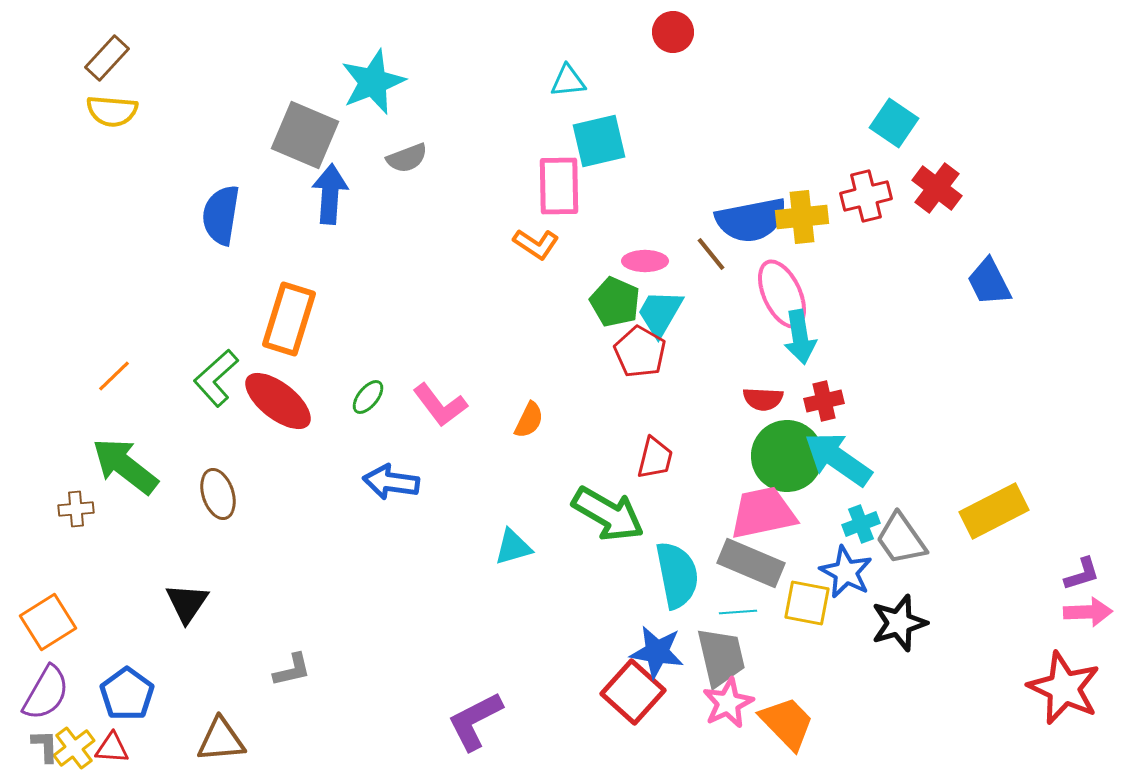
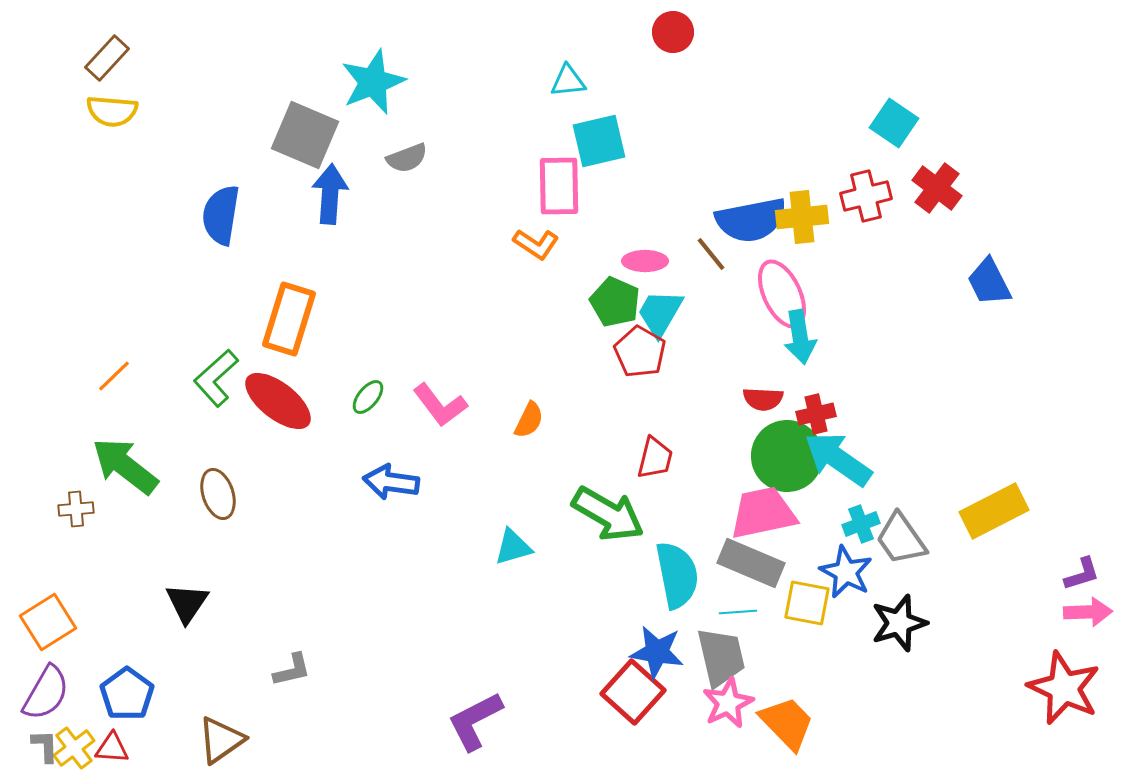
red cross at (824, 401): moved 8 px left, 13 px down
brown triangle at (221, 740): rotated 30 degrees counterclockwise
